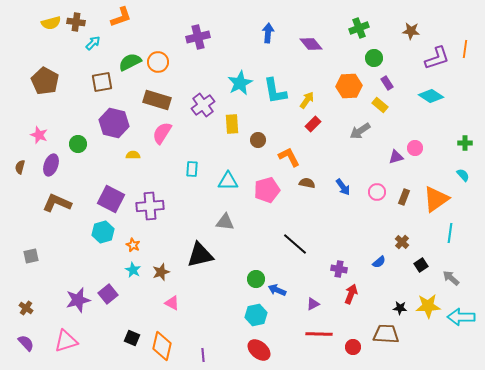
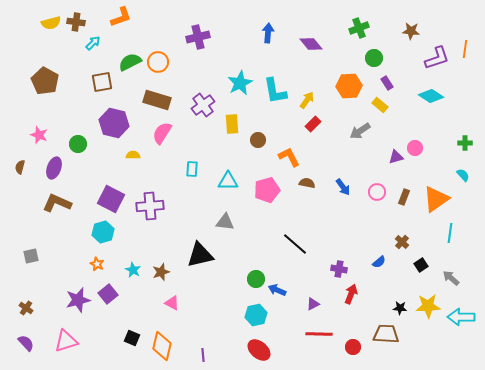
purple ellipse at (51, 165): moved 3 px right, 3 px down
orange star at (133, 245): moved 36 px left, 19 px down
